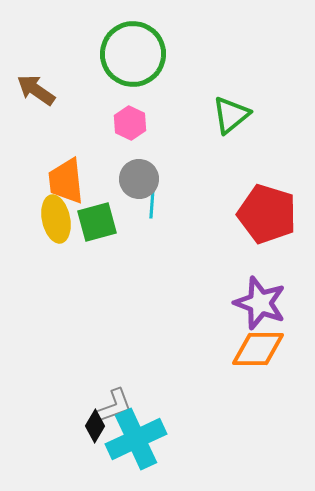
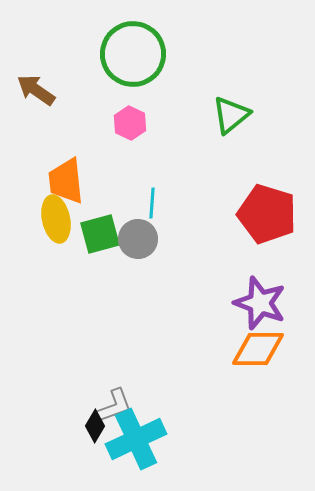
gray circle: moved 1 px left, 60 px down
green square: moved 3 px right, 12 px down
